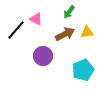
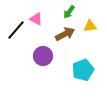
yellow triangle: moved 3 px right, 6 px up
